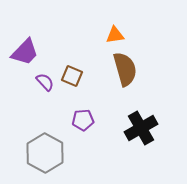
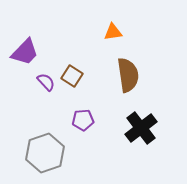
orange triangle: moved 2 px left, 3 px up
brown semicircle: moved 3 px right, 6 px down; rotated 8 degrees clockwise
brown square: rotated 10 degrees clockwise
purple semicircle: moved 1 px right
black cross: rotated 8 degrees counterclockwise
gray hexagon: rotated 12 degrees clockwise
